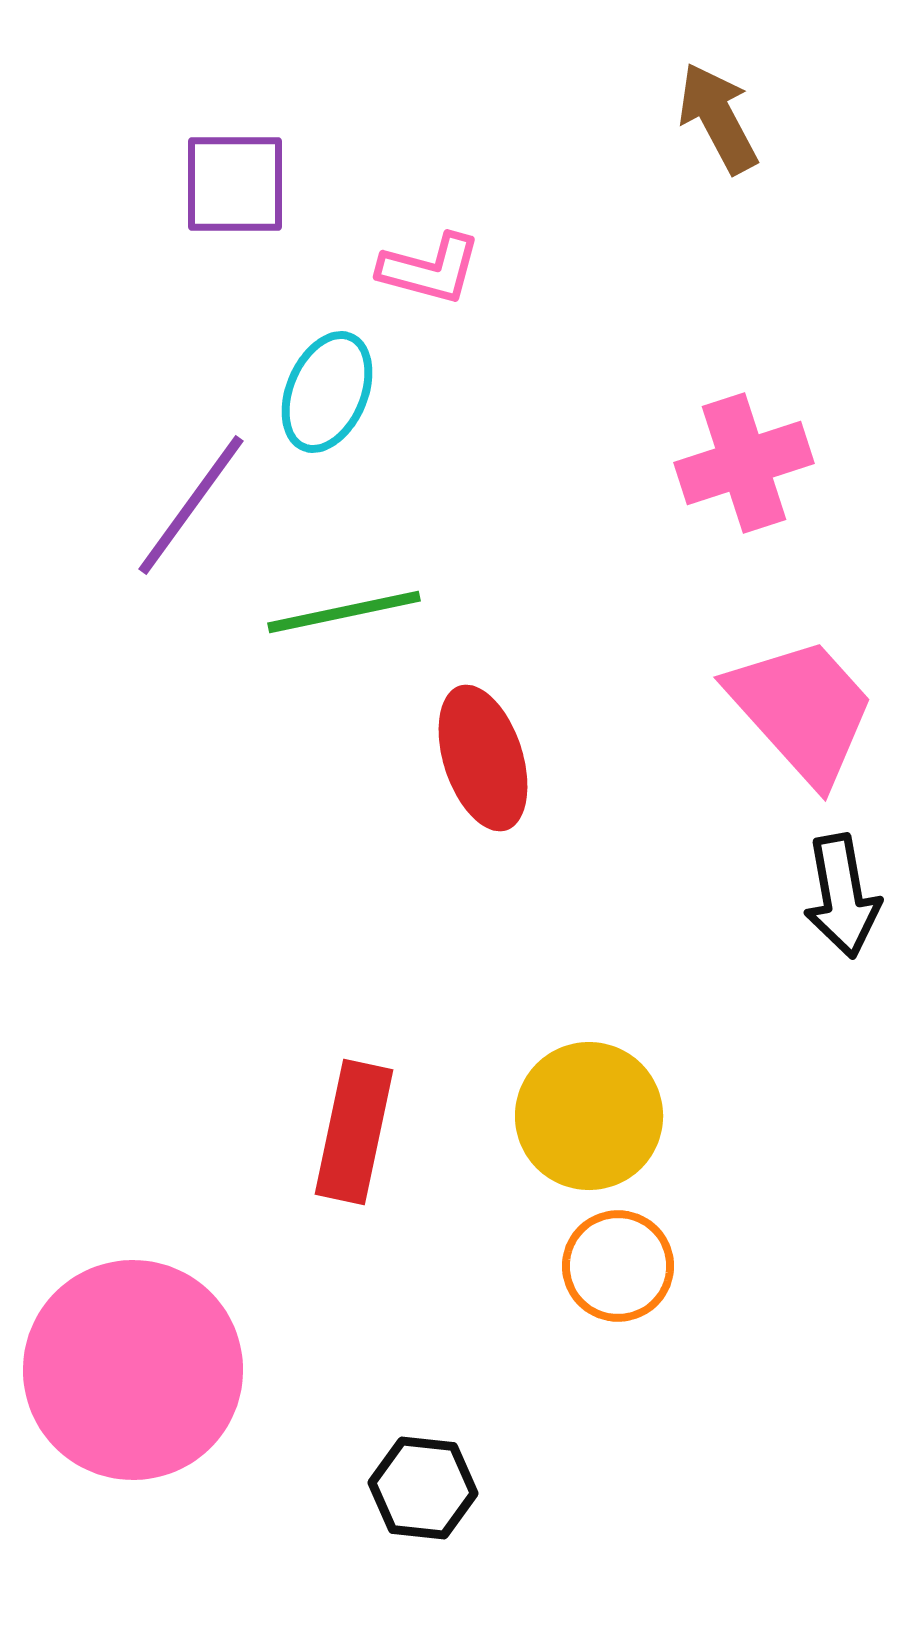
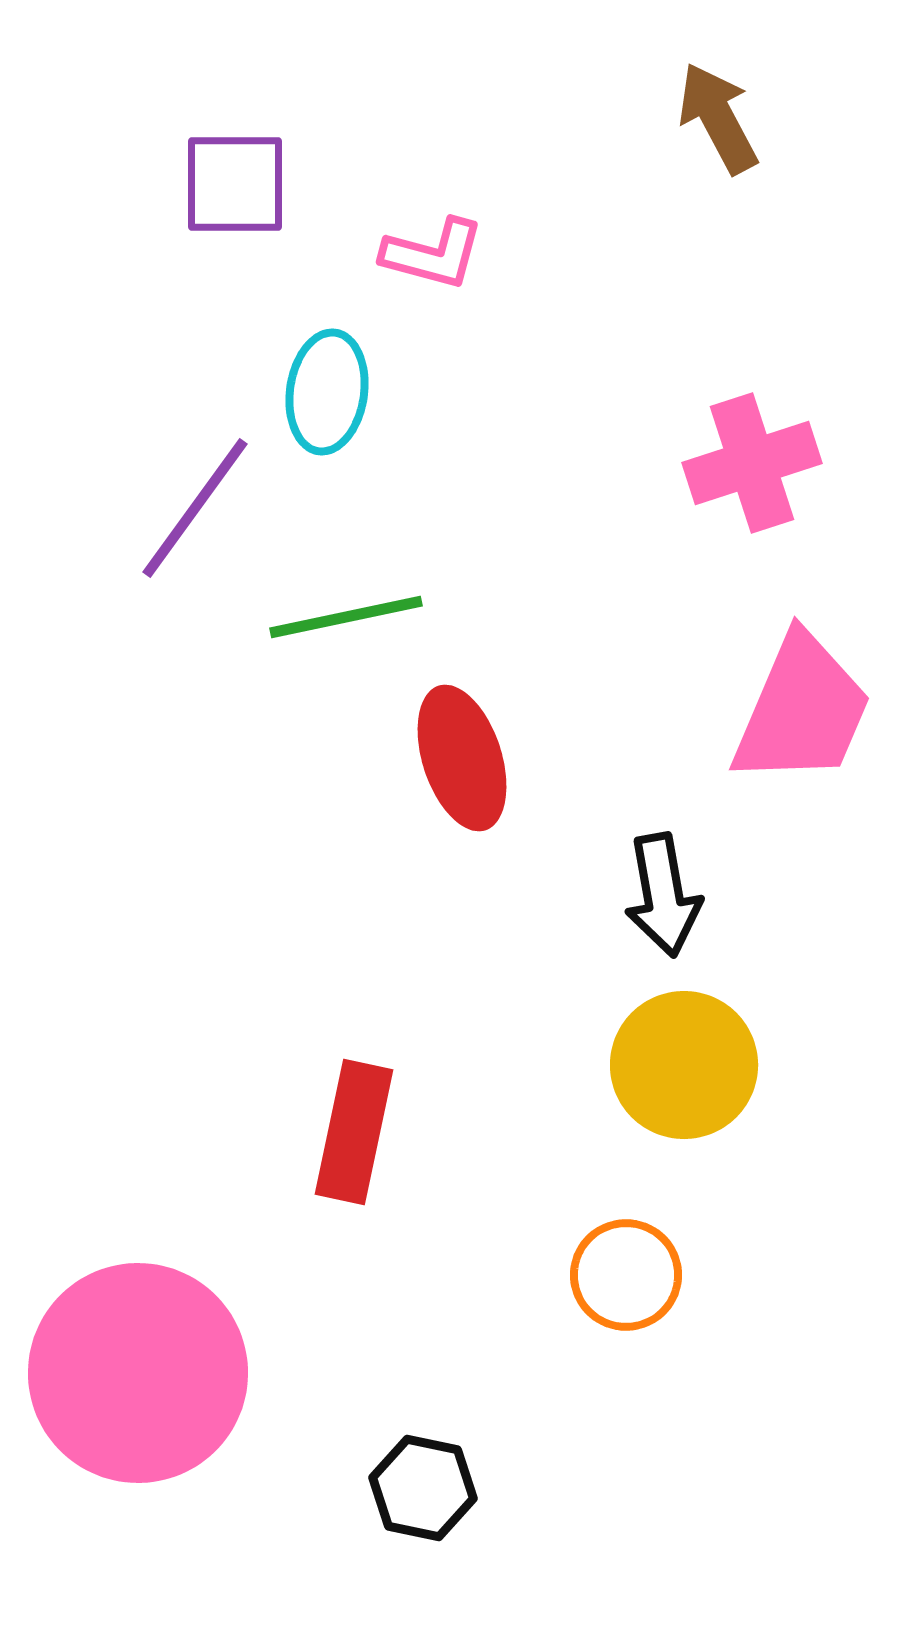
pink L-shape: moved 3 px right, 15 px up
cyan ellipse: rotated 15 degrees counterclockwise
pink cross: moved 8 px right
purple line: moved 4 px right, 3 px down
green line: moved 2 px right, 5 px down
pink trapezoid: rotated 65 degrees clockwise
red ellipse: moved 21 px left
black arrow: moved 179 px left, 1 px up
yellow circle: moved 95 px right, 51 px up
orange circle: moved 8 px right, 9 px down
pink circle: moved 5 px right, 3 px down
black hexagon: rotated 6 degrees clockwise
